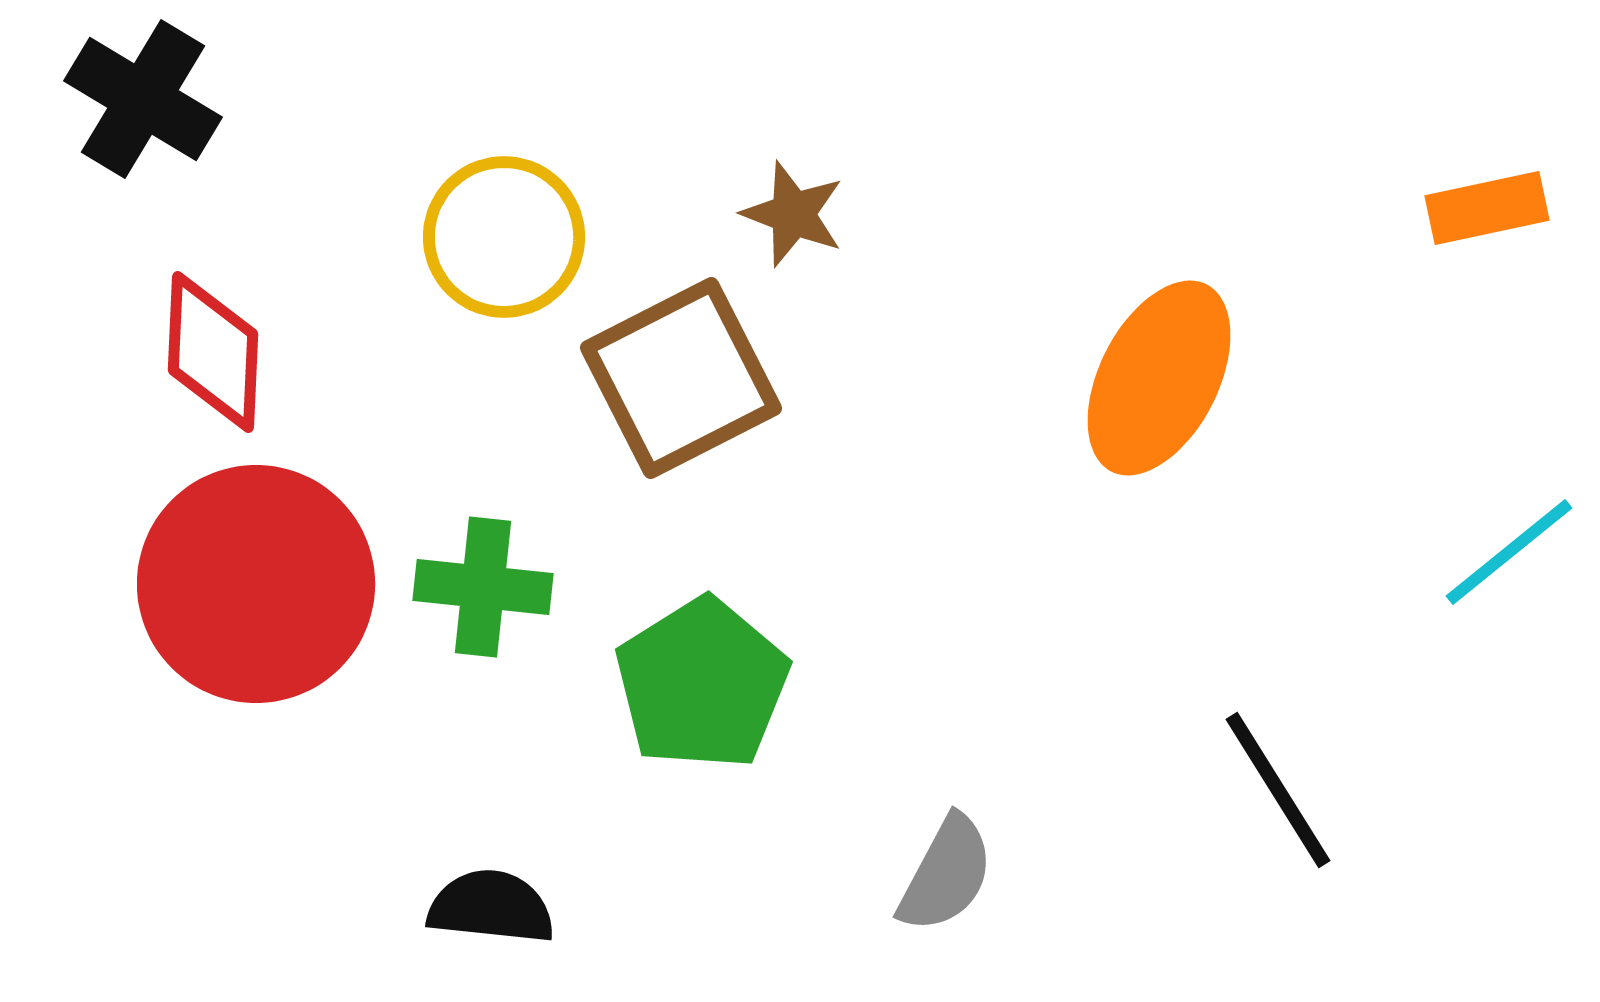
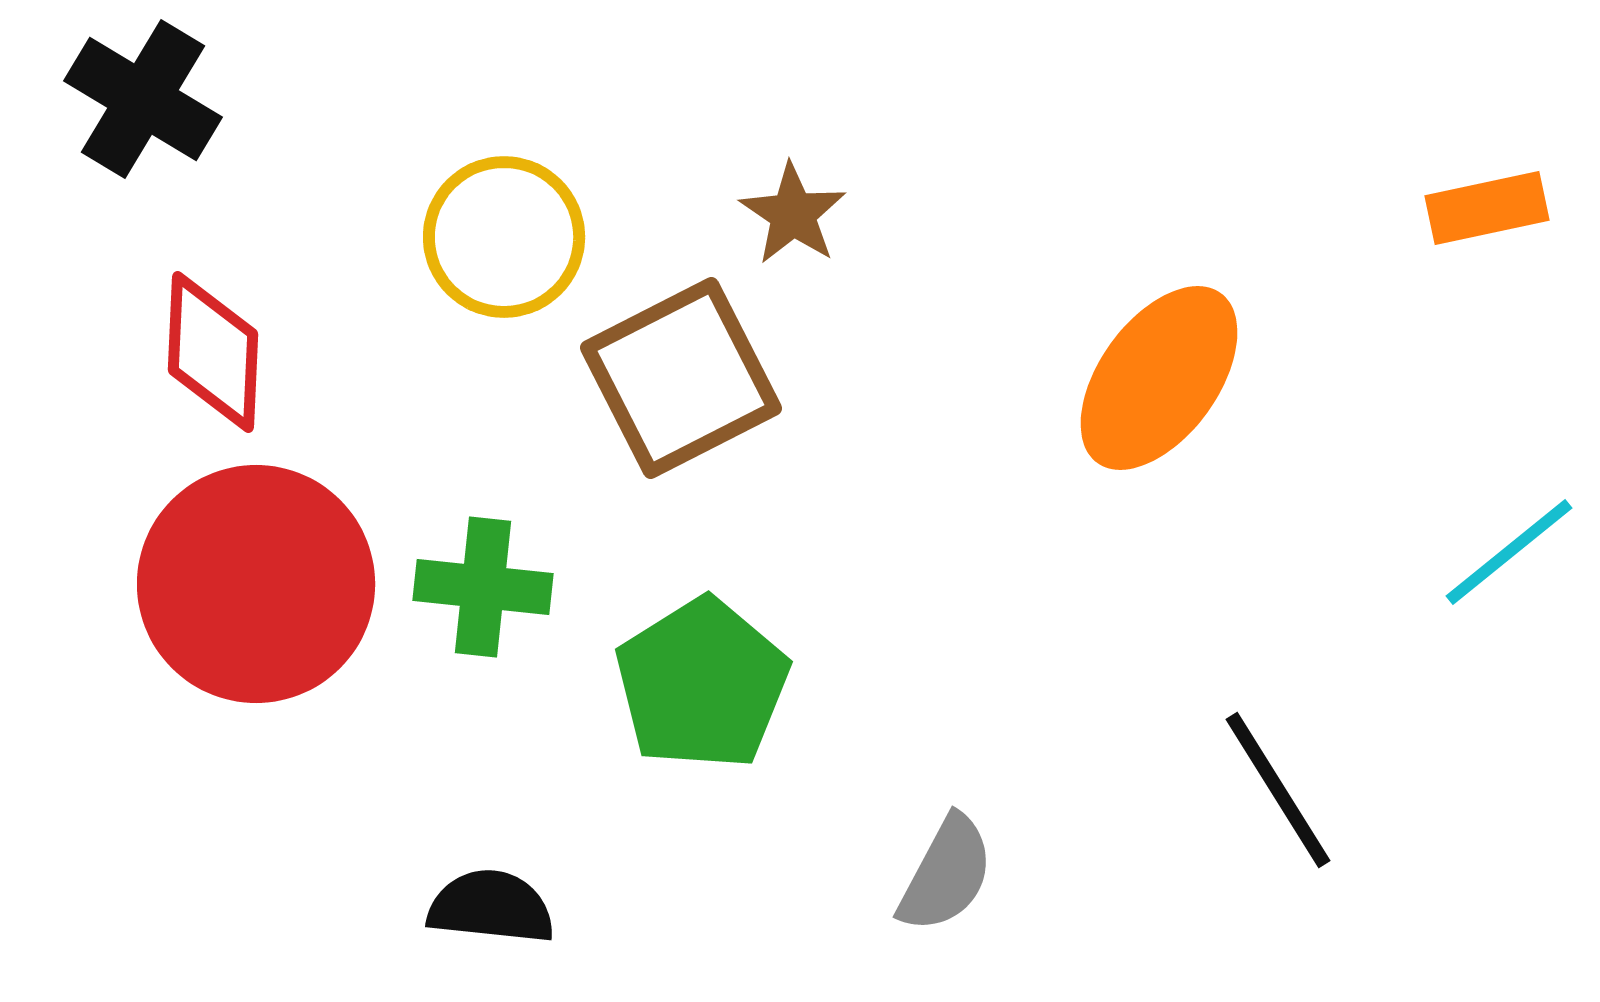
brown star: rotated 13 degrees clockwise
orange ellipse: rotated 9 degrees clockwise
